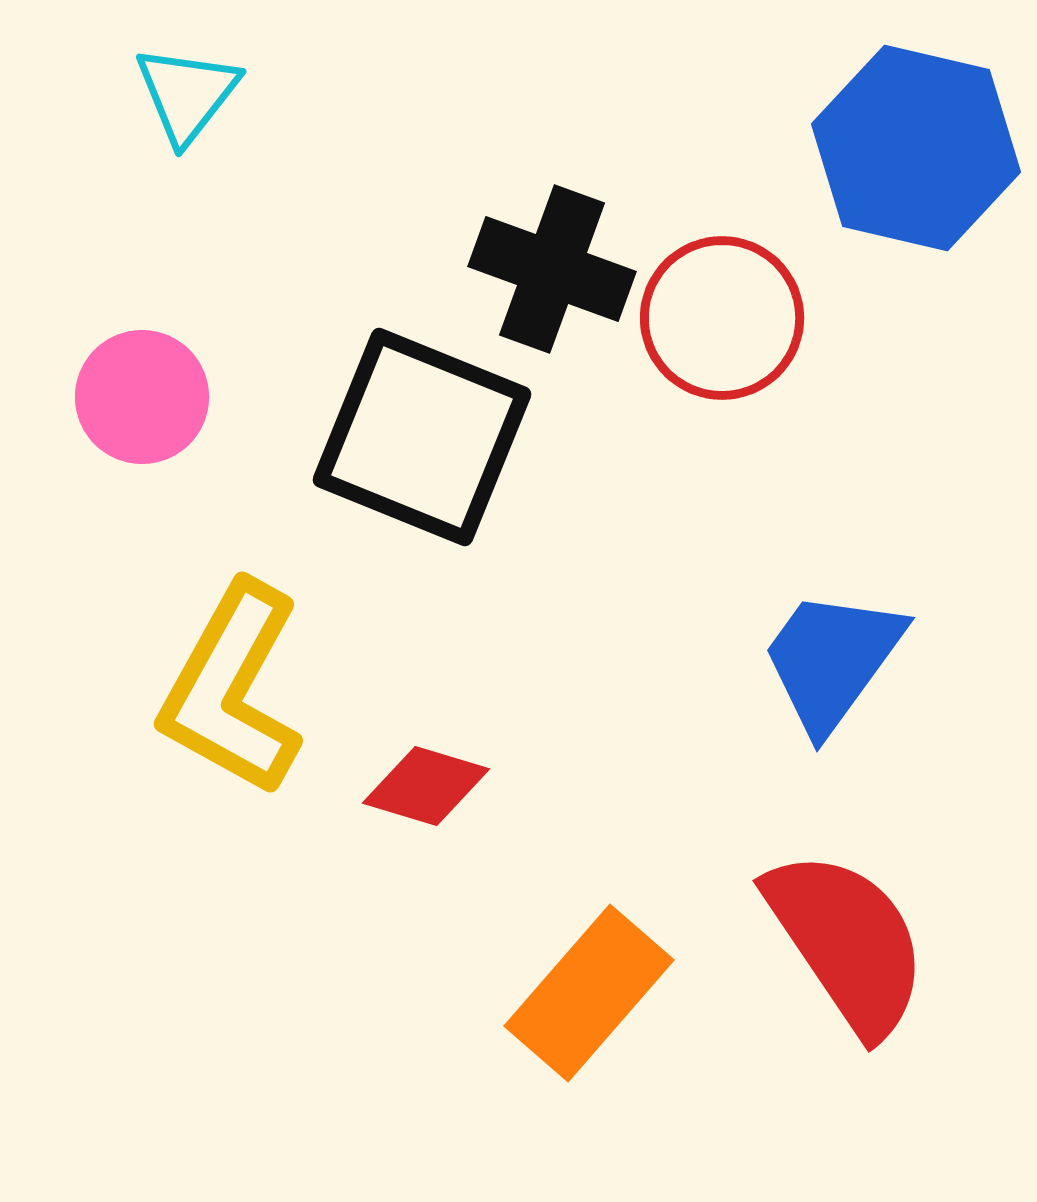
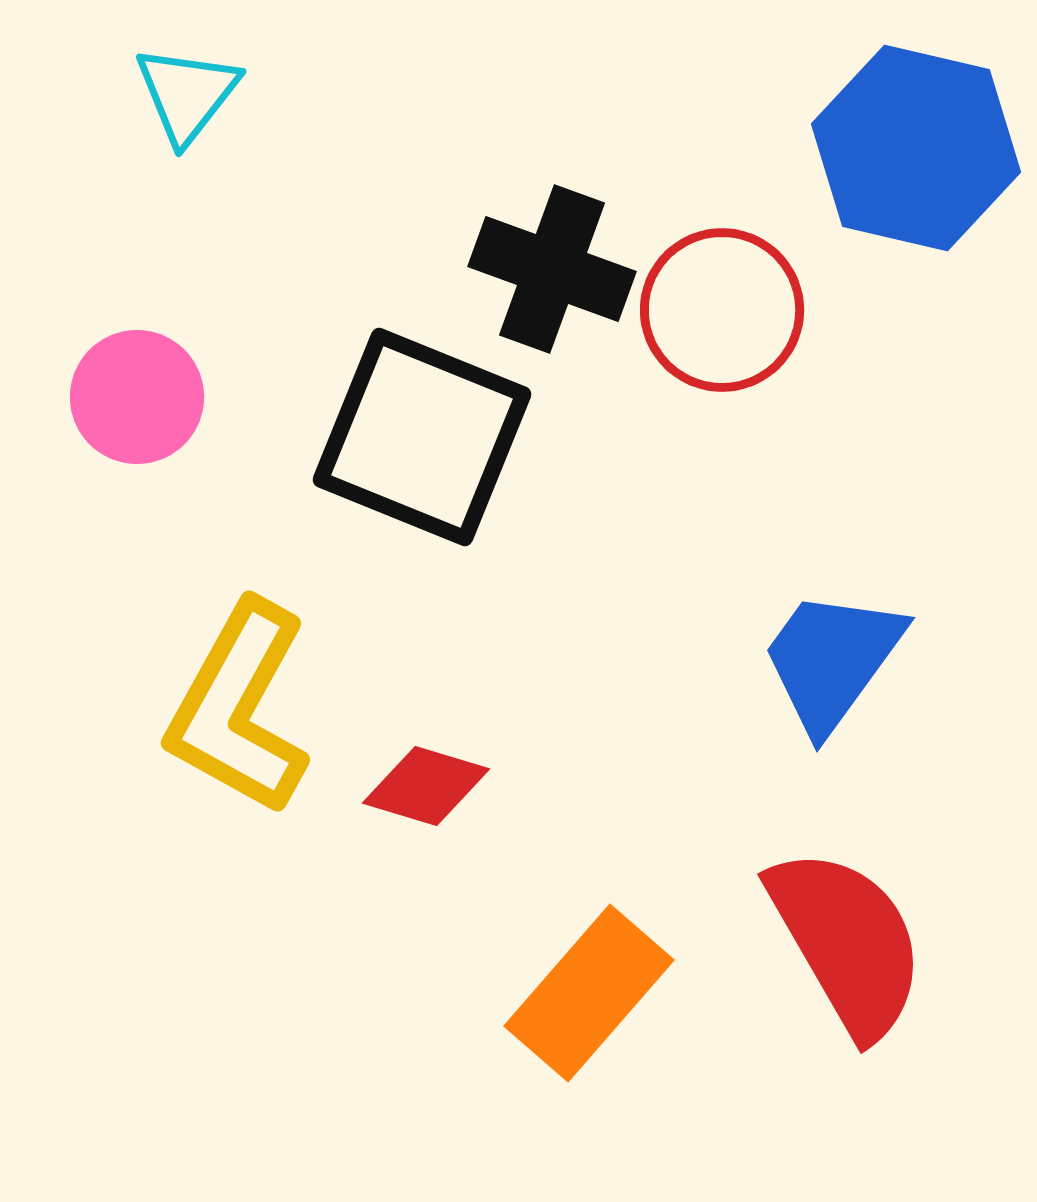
red circle: moved 8 px up
pink circle: moved 5 px left
yellow L-shape: moved 7 px right, 19 px down
red semicircle: rotated 4 degrees clockwise
